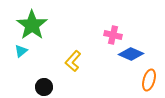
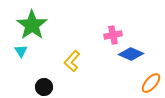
pink cross: rotated 24 degrees counterclockwise
cyan triangle: rotated 24 degrees counterclockwise
yellow L-shape: moved 1 px left
orange ellipse: moved 2 px right, 3 px down; rotated 25 degrees clockwise
